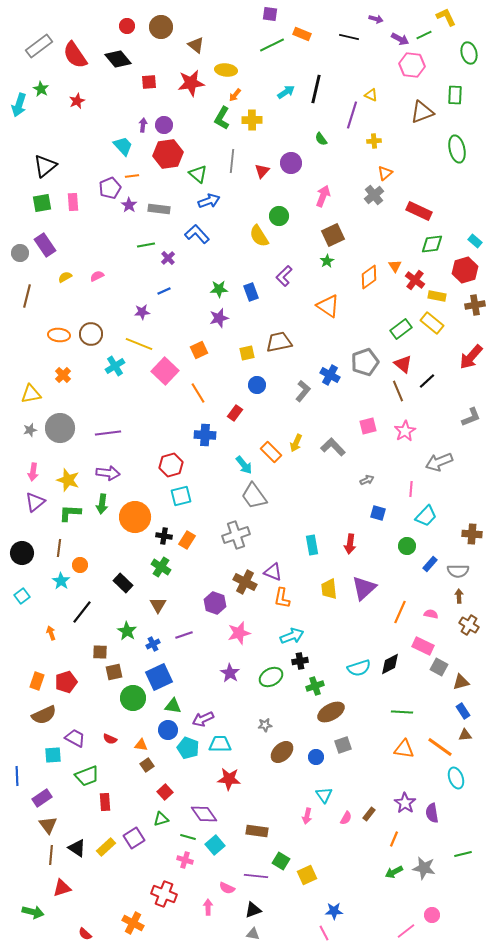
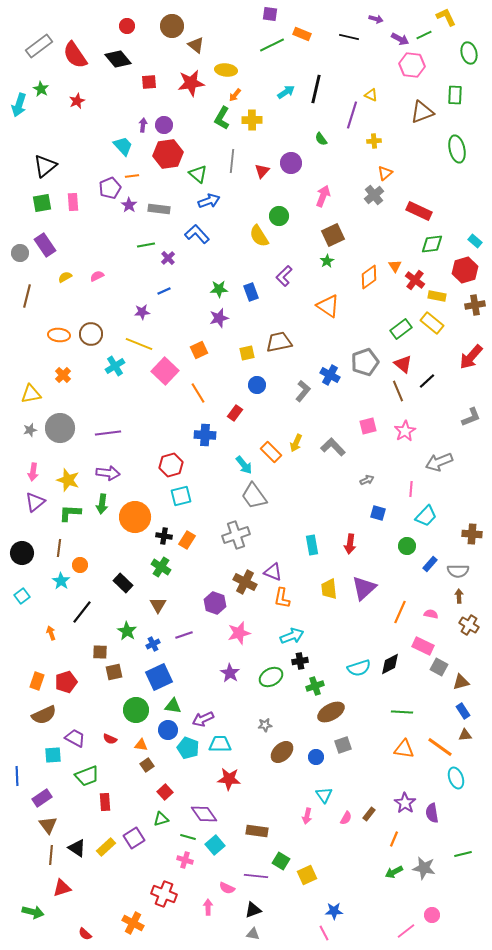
brown circle at (161, 27): moved 11 px right, 1 px up
green circle at (133, 698): moved 3 px right, 12 px down
